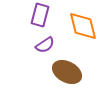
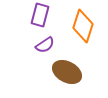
orange diamond: rotated 32 degrees clockwise
